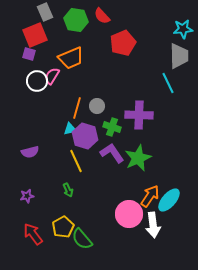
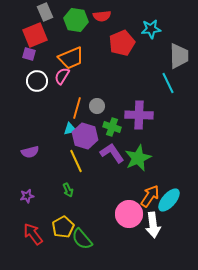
red semicircle: rotated 54 degrees counterclockwise
cyan star: moved 32 px left
red pentagon: moved 1 px left
pink semicircle: moved 10 px right
